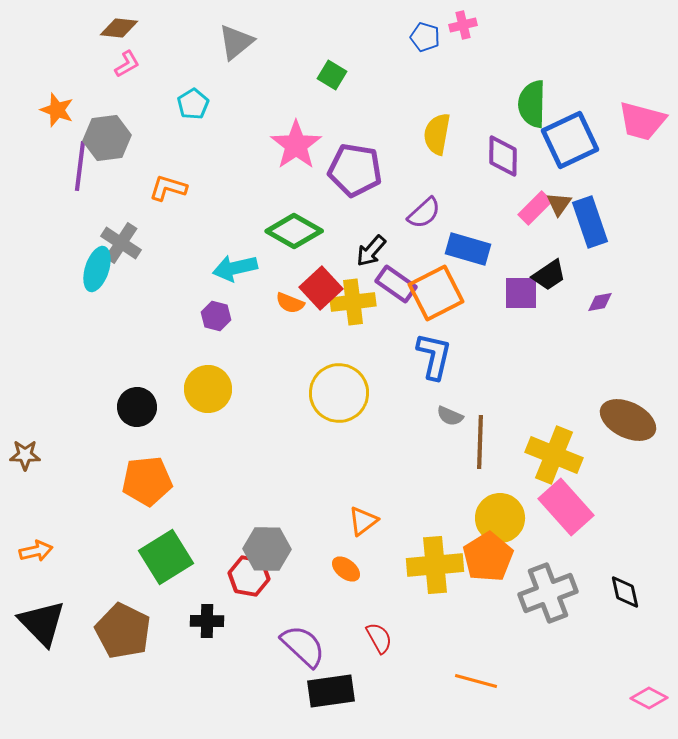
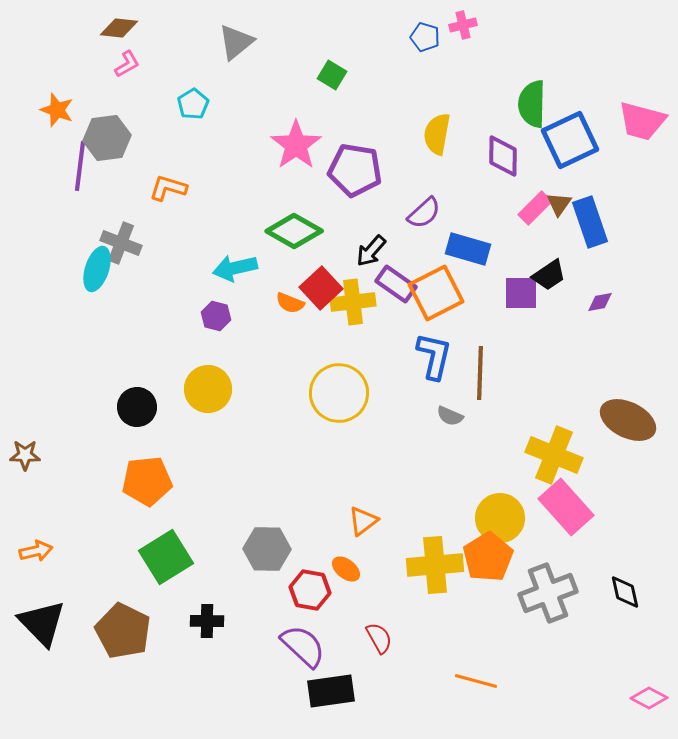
gray cross at (121, 243): rotated 12 degrees counterclockwise
brown line at (480, 442): moved 69 px up
red hexagon at (249, 576): moved 61 px right, 14 px down
